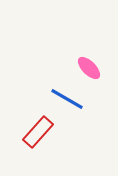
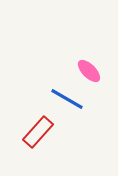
pink ellipse: moved 3 px down
